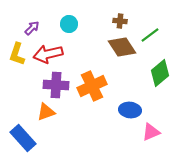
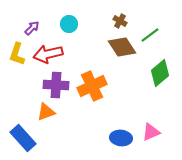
brown cross: rotated 24 degrees clockwise
blue ellipse: moved 9 px left, 28 px down
